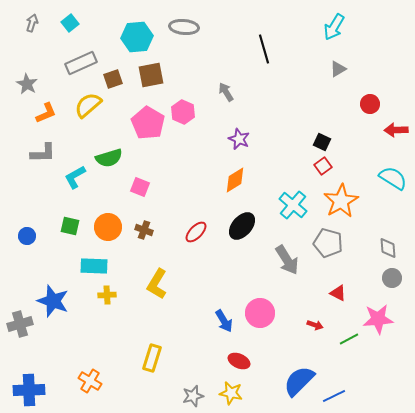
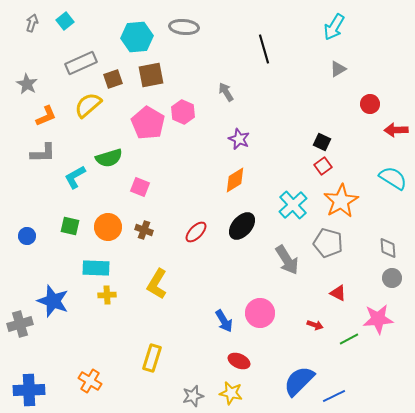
cyan square at (70, 23): moved 5 px left, 2 px up
orange L-shape at (46, 113): moved 3 px down
cyan cross at (293, 205): rotated 8 degrees clockwise
cyan rectangle at (94, 266): moved 2 px right, 2 px down
